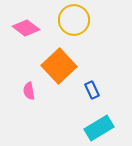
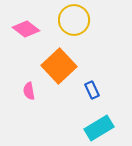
pink diamond: moved 1 px down
